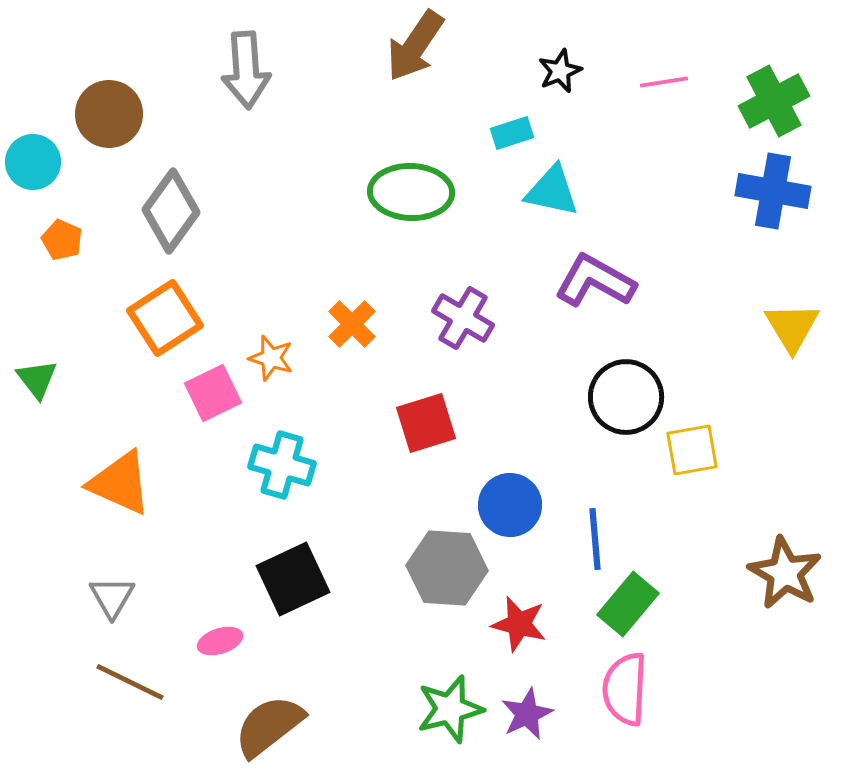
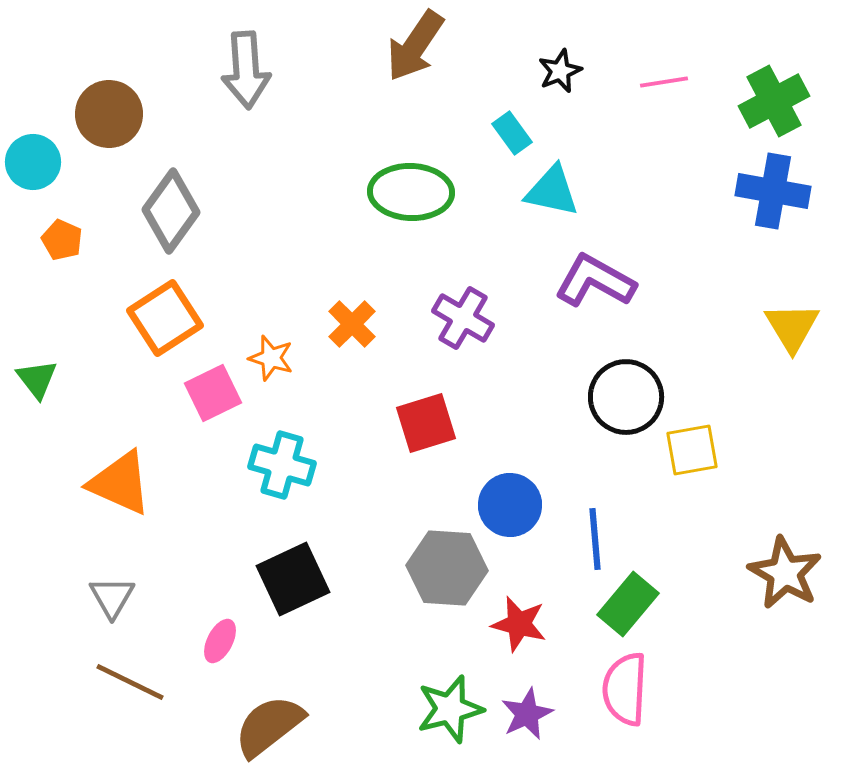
cyan rectangle: rotated 72 degrees clockwise
pink ellipse: rotated 45 degrees counterclockwise
